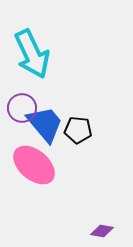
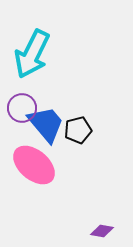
cyan arrow: rotated 51 degrees clockwise
blue trapezoid: moved 1 px right
black pentagon: rotated 20 degrees counterclockwise
